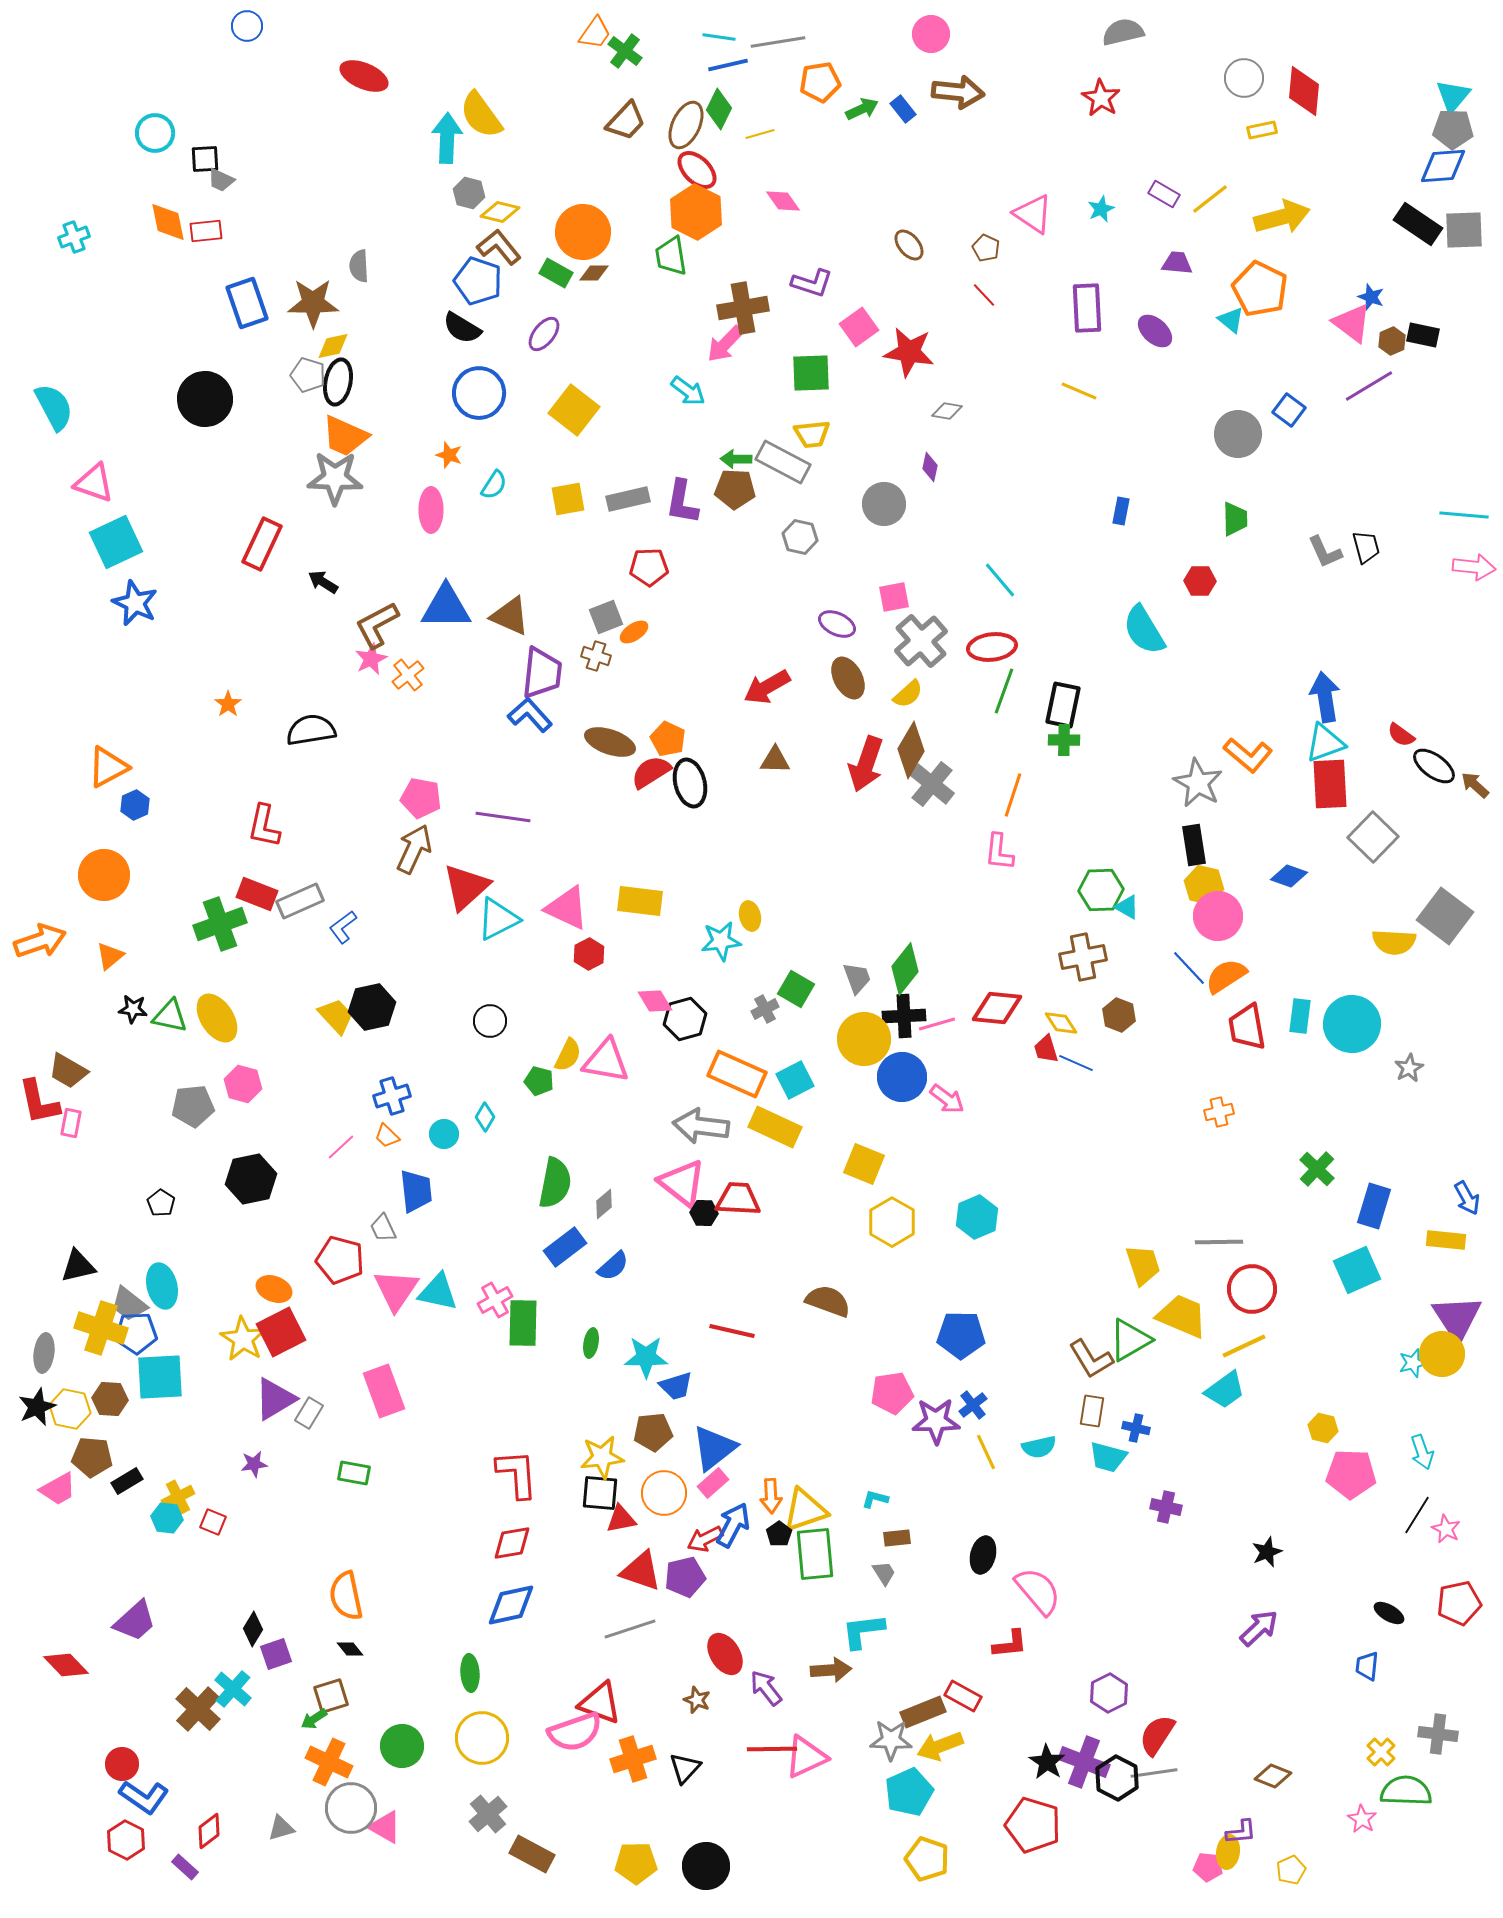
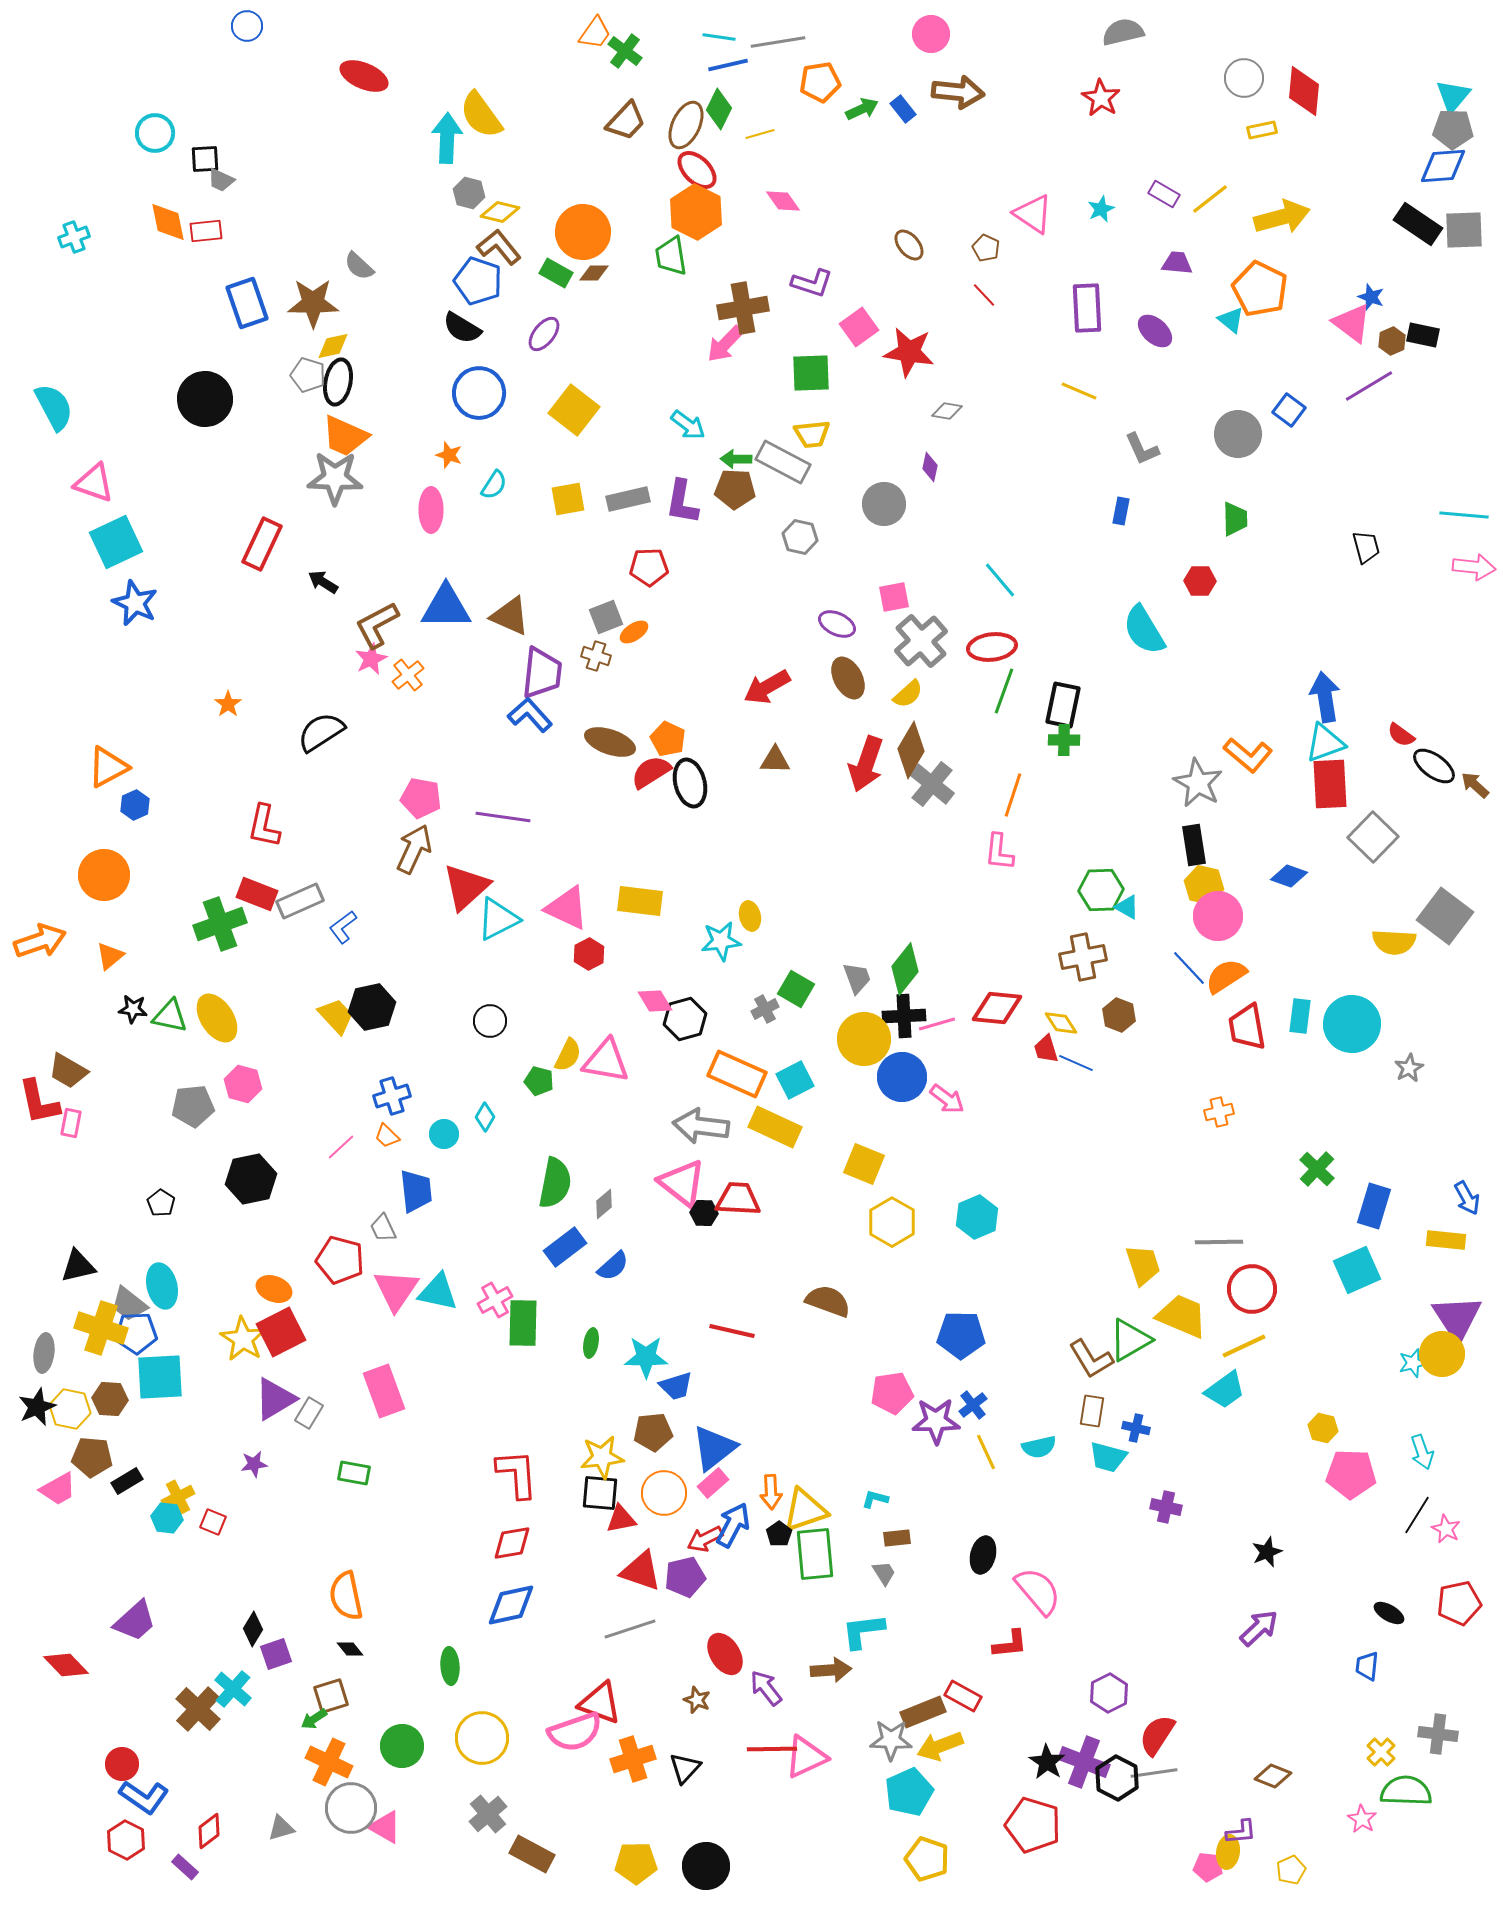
gray semicircle at (359, 266): rotated 44 degrees counterclockwise
cyan arrow at (688, 391): moved 34 px down
gray L-shape at (1325, 552): moved 183 px left, 103 px up
black semicircle at (311, 730): moved 10 px right, 2 px down; rotated 24 degrees counterclockwise
orange arrow at (771, 1496): moved 4 px up
green ellipse at (470, 1673): moved 20 px left, 7 px up
